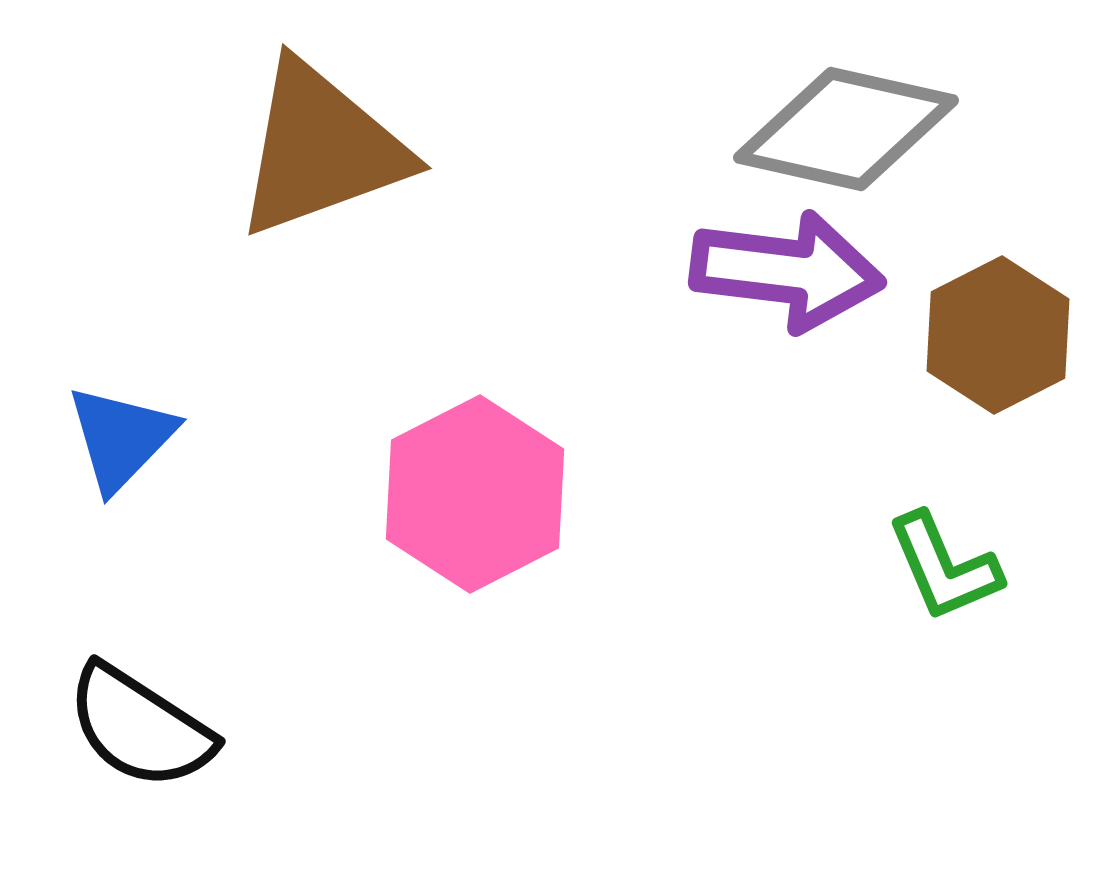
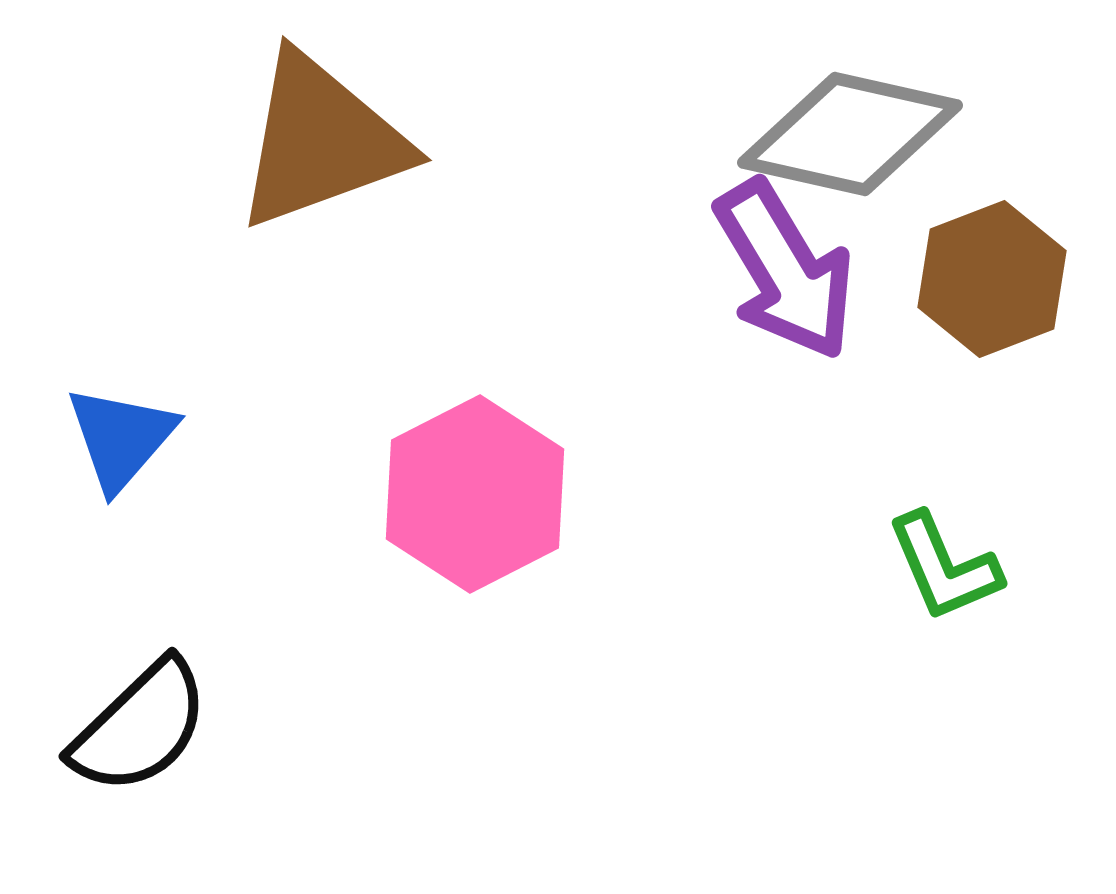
gray diamond: moved 4 px right, 5 px down
brown triangle: moved 8 px up
purple arrow: moved 2 px left, 1 px up; rotated 52 degrees clockwise
brown hexagon: moved 6 px left, 56 px up; rotated 6 degrees clockwise
blue triangle: rotated 3 degrees counterclockwise
black semicircle: rotated 77 degrees counterclockwise
